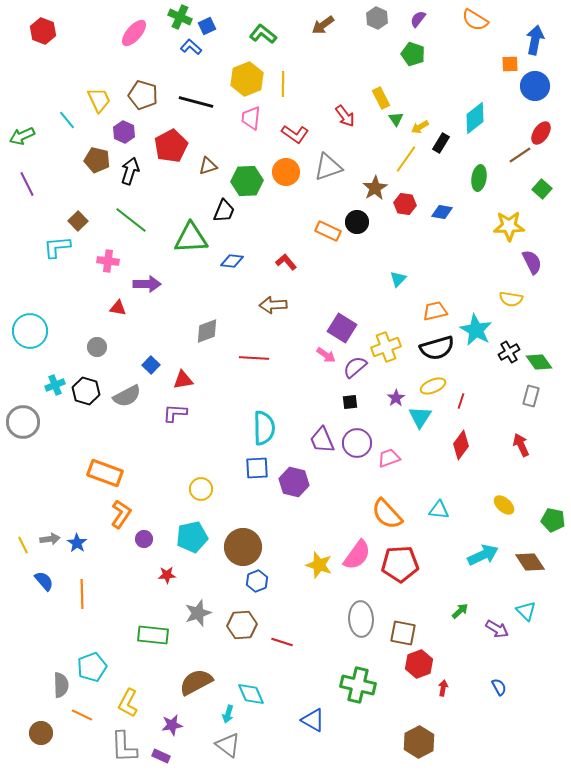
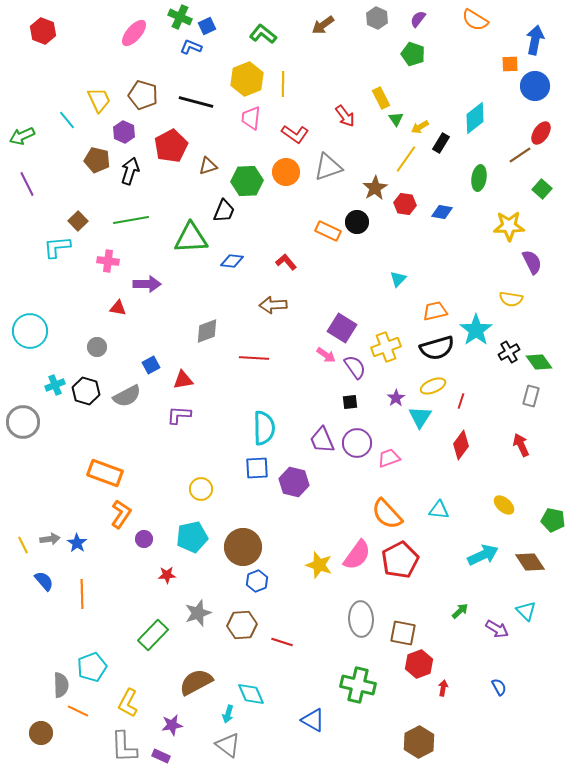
blue L-shape at (191, 47): rotated 20 degrees counterclockwise
green line at (131, 220): rotated 48 degrees counterclockwise
cyan star at (476, 330): rotated 8 degrees clockwise
blue square at (151, 365): rotated 18 degrees clockwise
purple semicircle at (355, 367): rotated 95 degrees clockwise
purple L-shape at (175, 413): moved 4 px right, 2 px down
red pentagon at (400, 564): moved 4 px up; rotated 24 degrees counterclockwise
green rectangle at (153, 635): rotated 52 degrees counterclockwise
orange line at (82, 715): moved 4 px left, 4 px up
